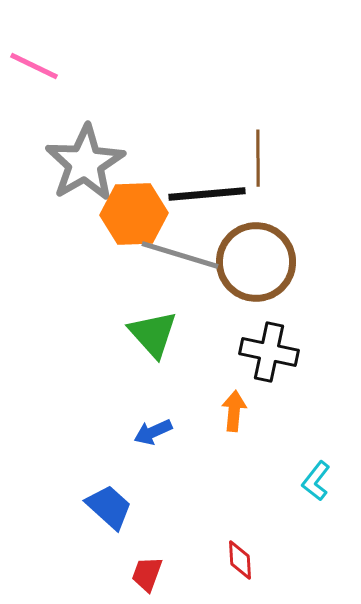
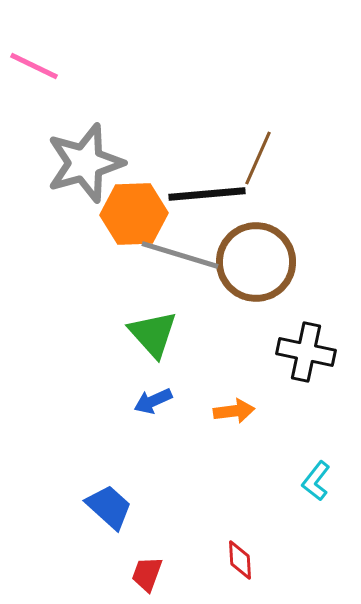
brown line: rotated 24 degrees clockwise
gray star: rotated 14 degrees clockwise
black cross: moved 37 px right
orange arrow: rotated 78 degrees clockwise
blue arrow: moved 31 px up
